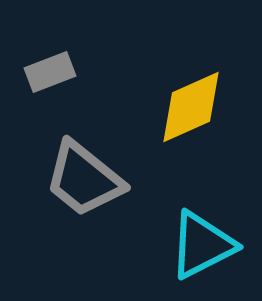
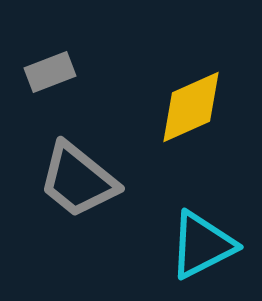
gray trapezoid: moved 6 px left, 1 px down
